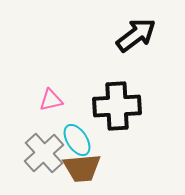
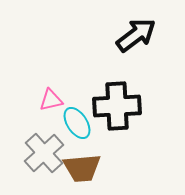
cyan ellipse: moved 17 px up
